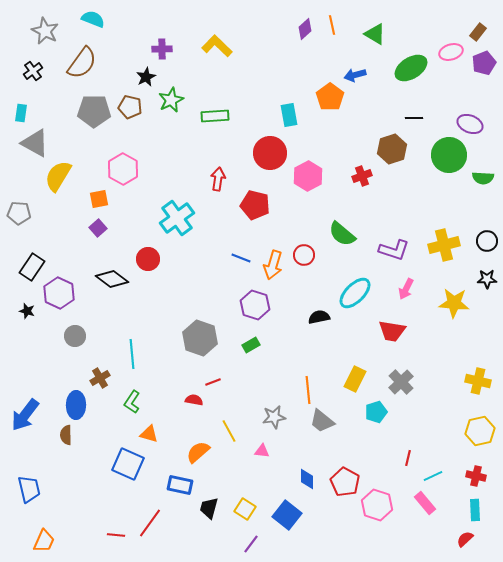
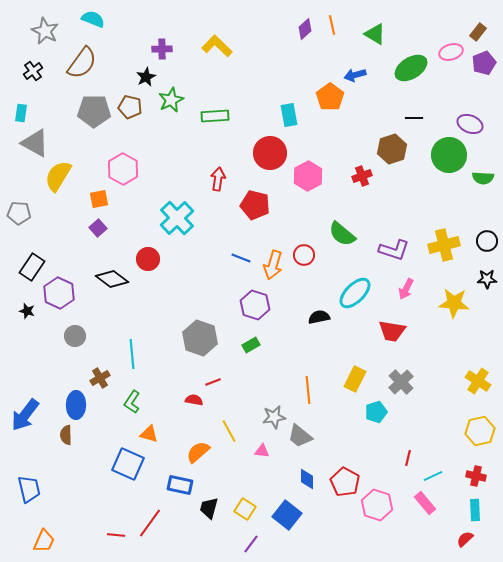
cyan cross at (177, 218): rotated 8 degrees counterclockwise
yellow cross at (478, 381): rotated 20 degrees clockwise
gray trapezoid at (322, 421): moved 22 px left, 15 px down
